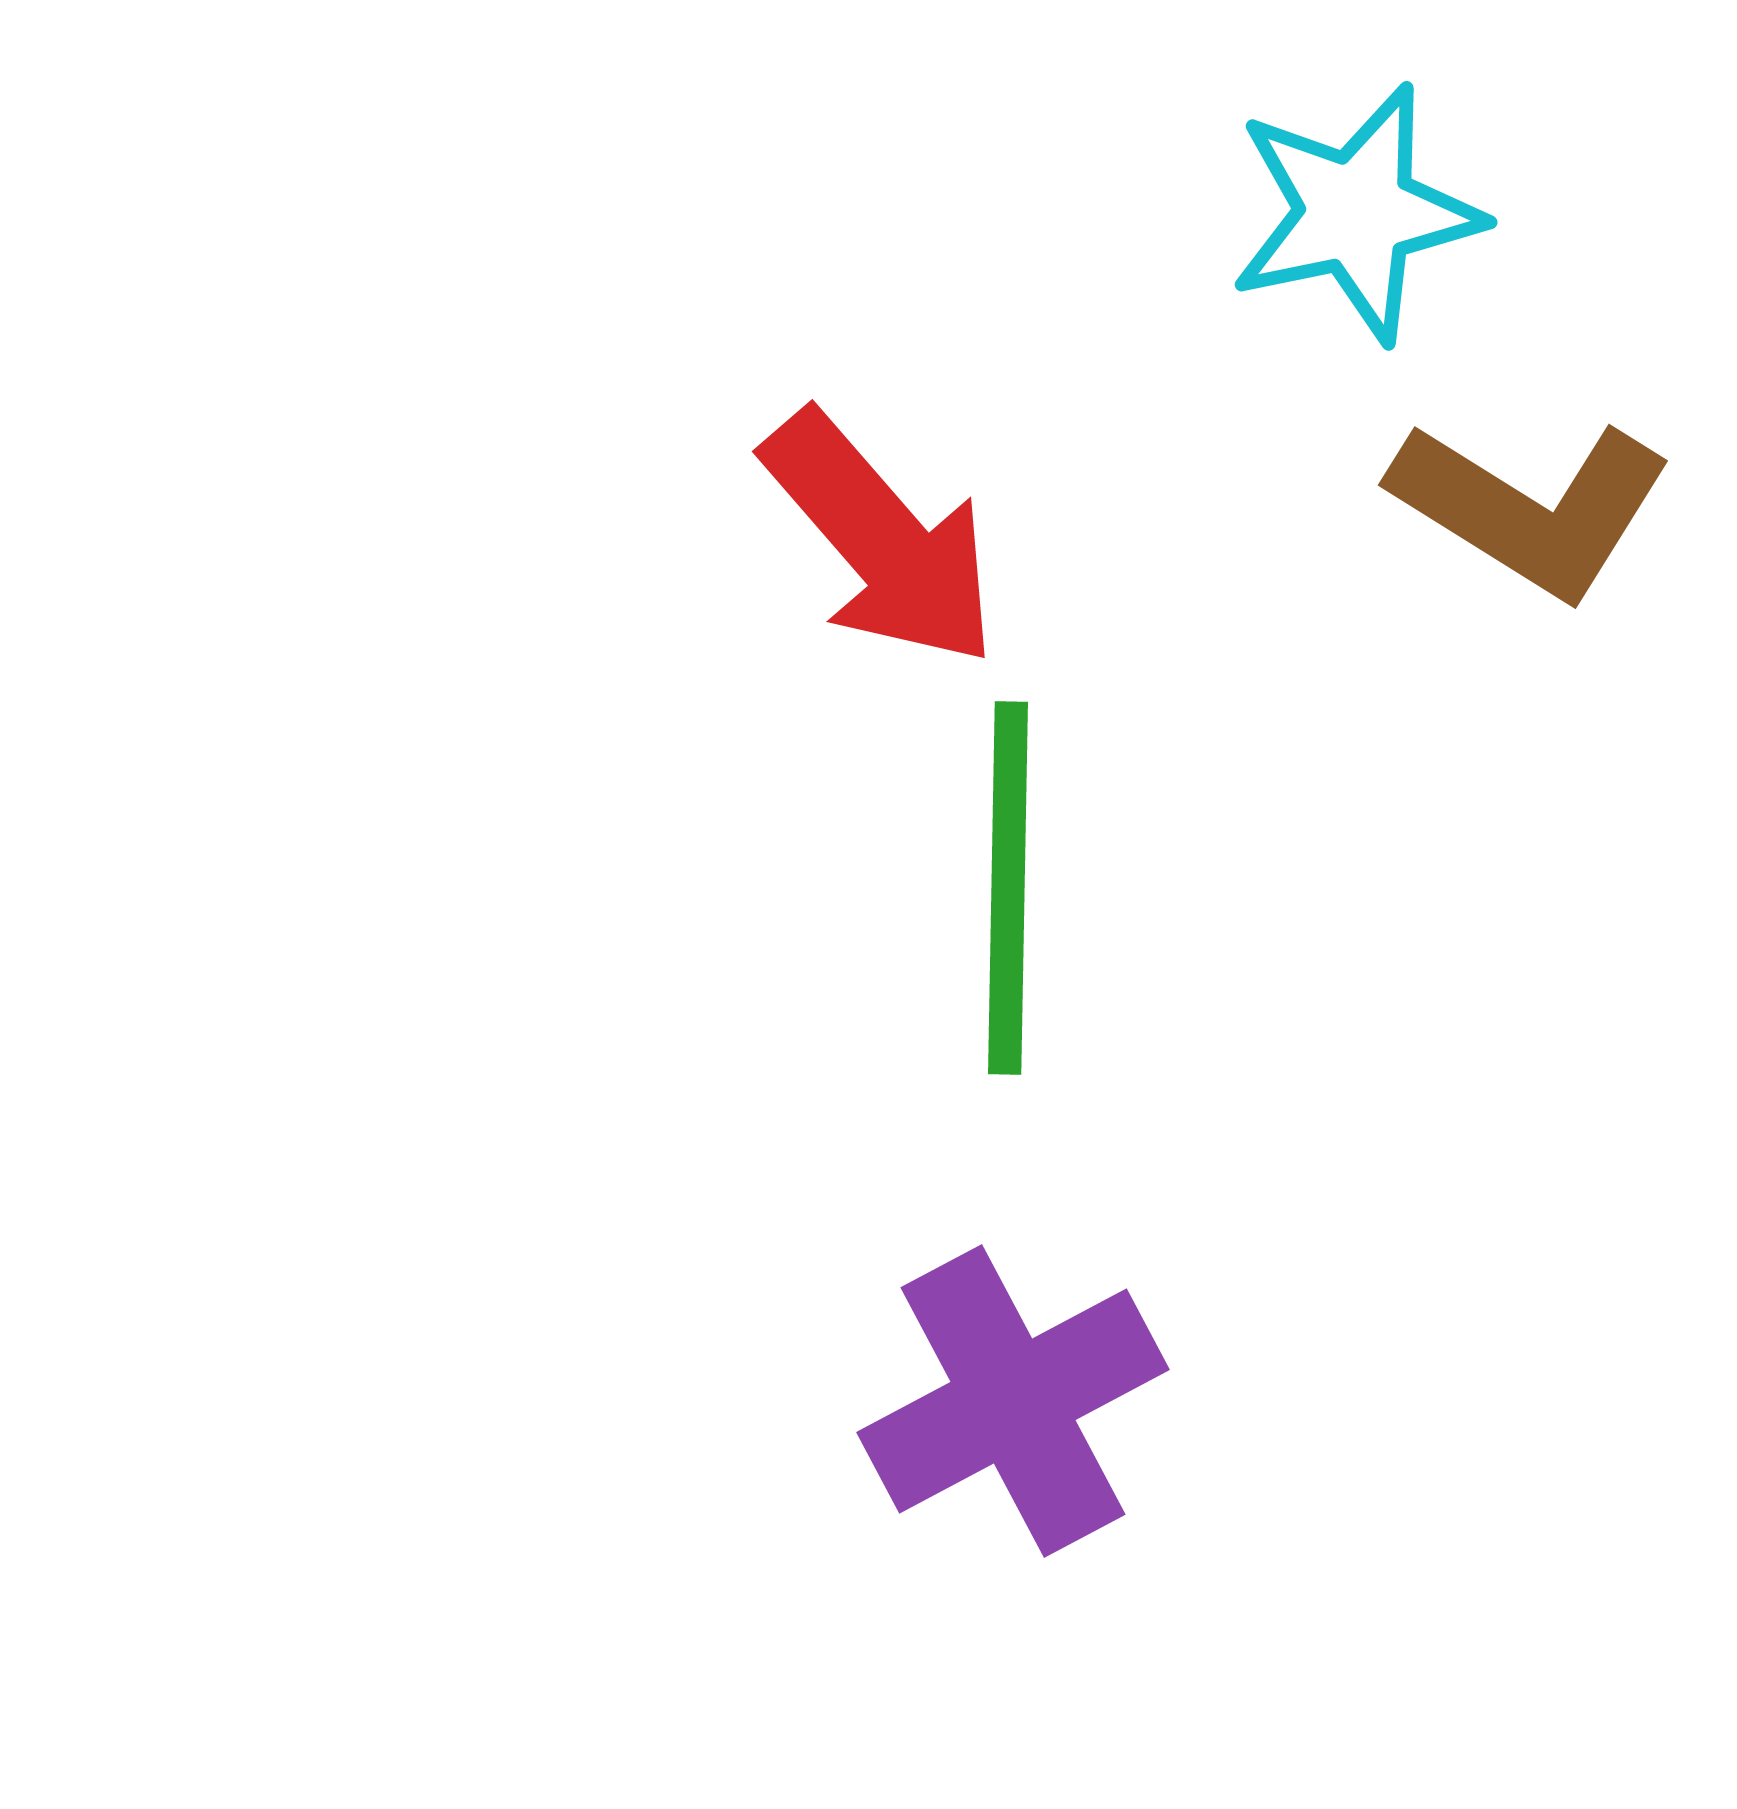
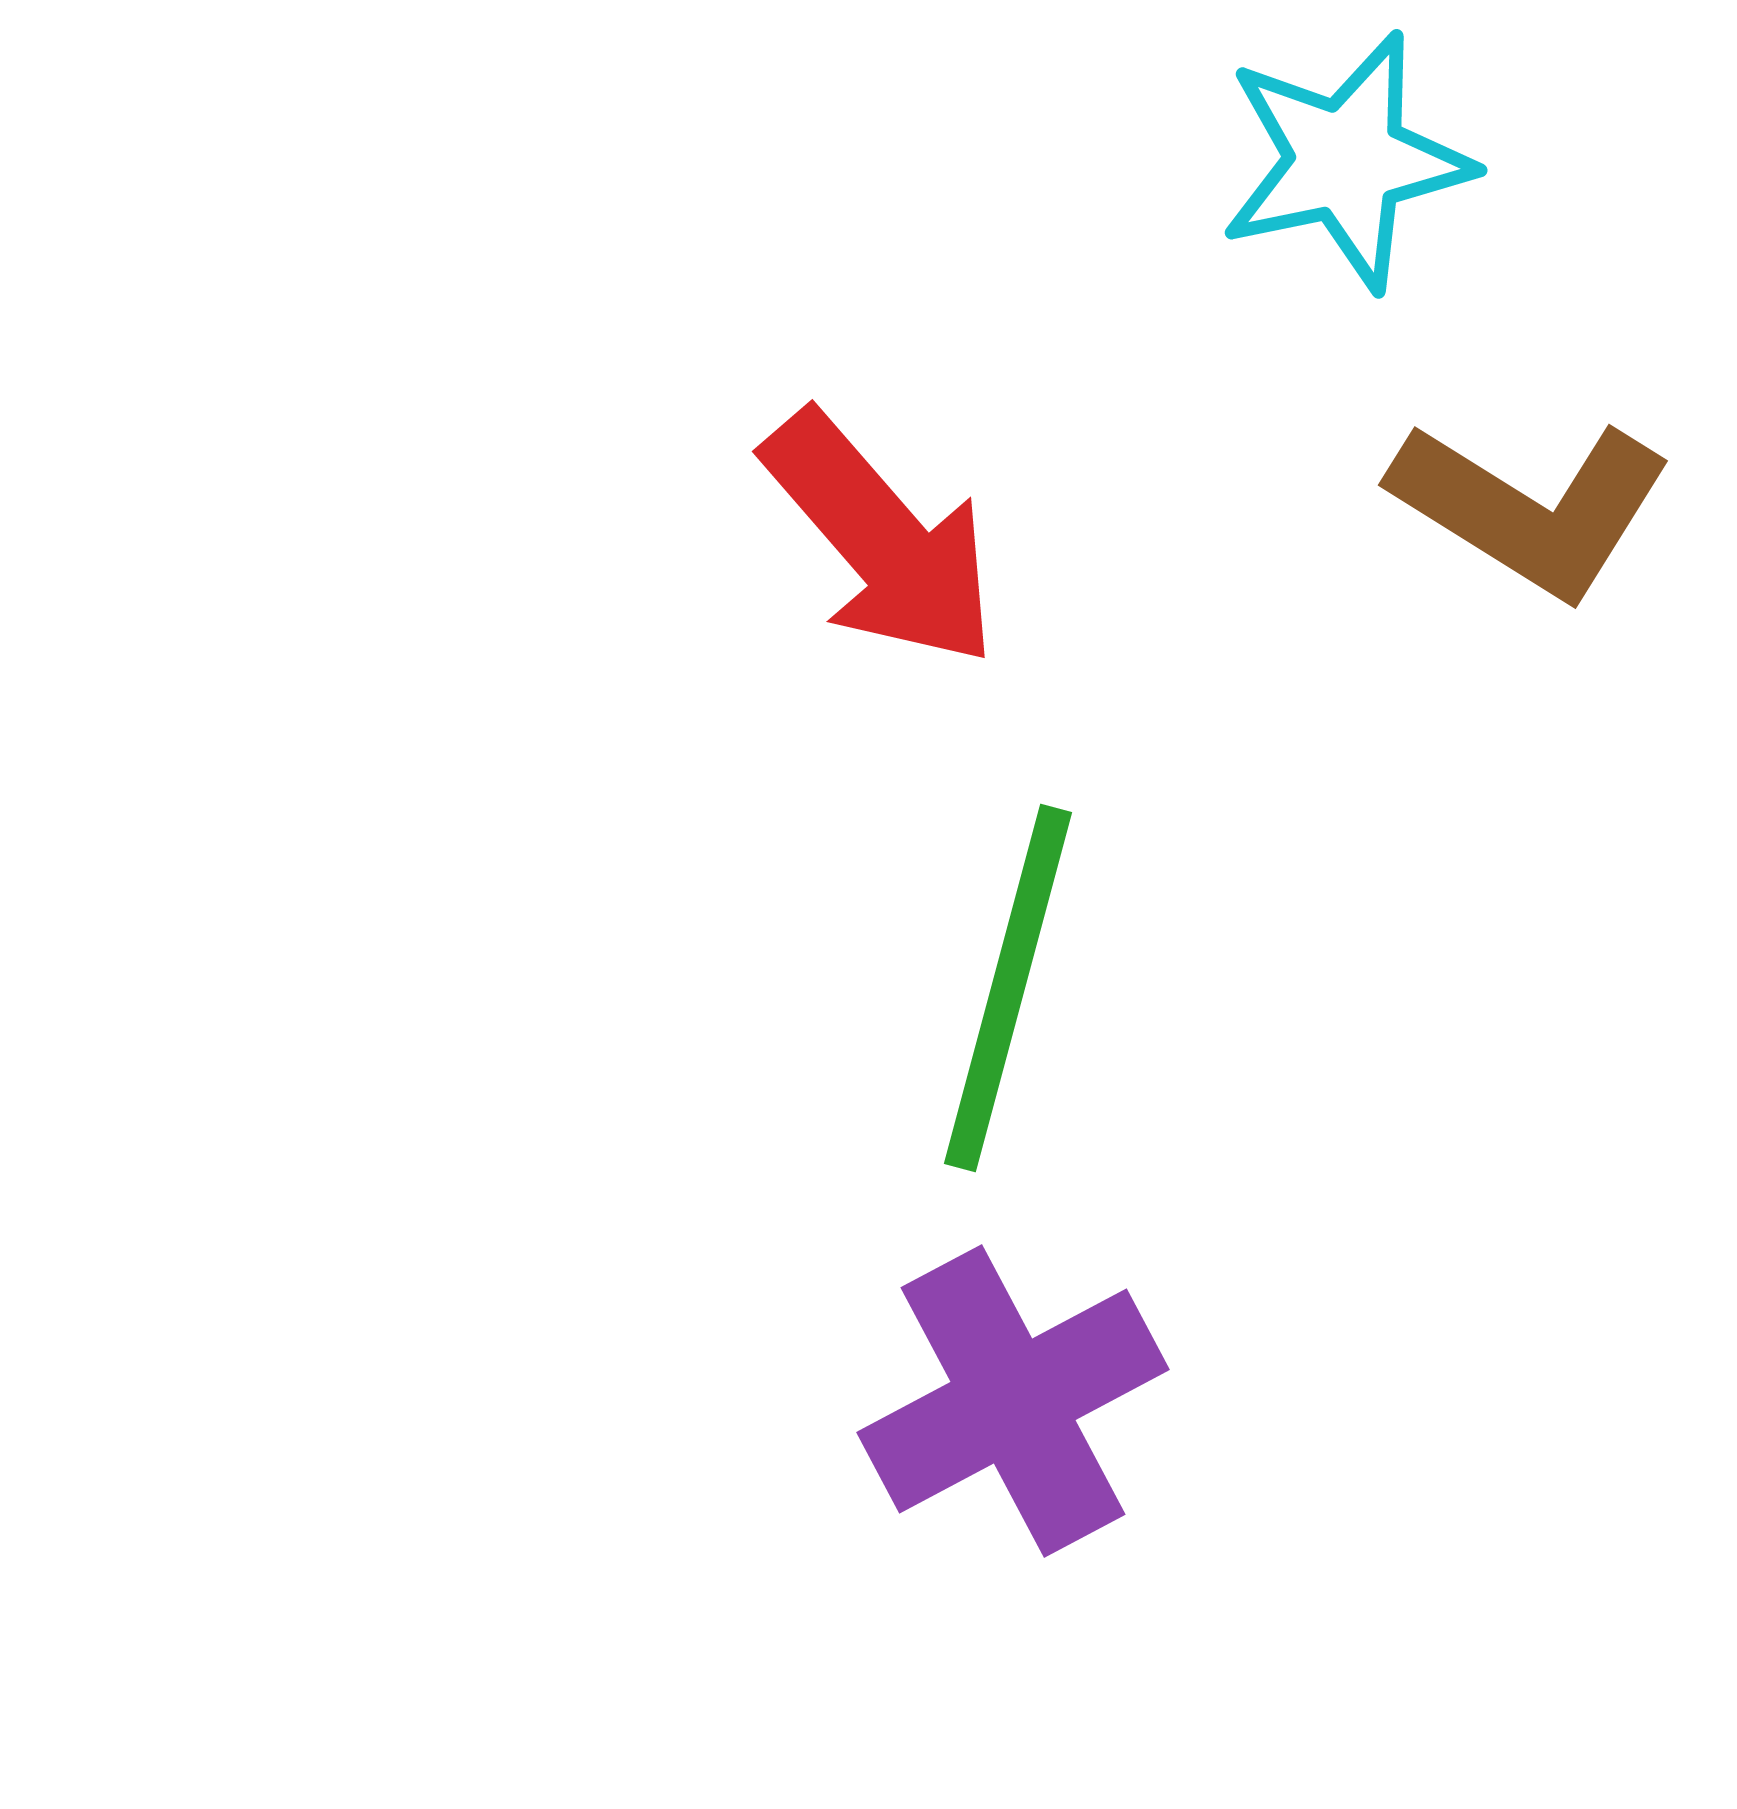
cyan star: moved 10 px left, 52 px up
green line: moved 100 px down; rotated 14 degrees clockwise
